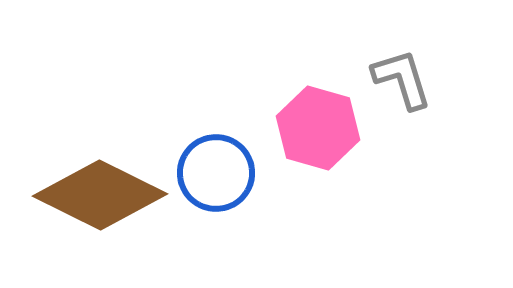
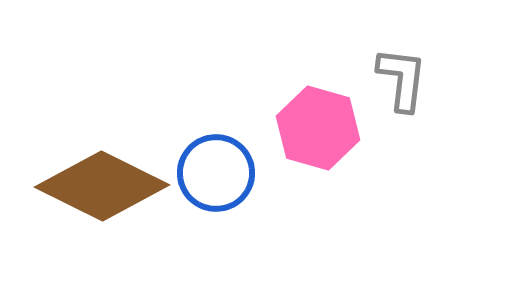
gray L-shape: rotated 24 degrees clockwise
brown diamond: moved 2 px right, 9 px up
